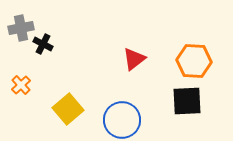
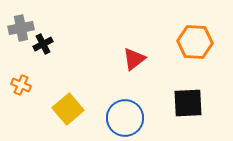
black cross: rotated 36 degrees clockwise
orange hexagon: moved 1 px right, 19 px up
orange cross: rotated 24 degrees counterclockwise
black square: moved 1 px right, 2 px down
blue circle: moved 3 px right, 2 px up
